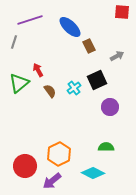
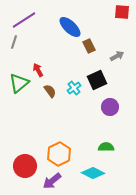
purple line: moved 6 px left; rotated 15 degrees counterclockwise
